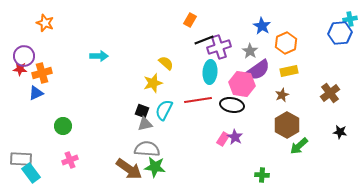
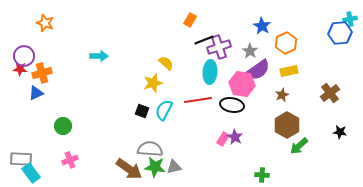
gray triangle: moved 29 px right, 43 px down
gray semicircle: moved 3 px right
